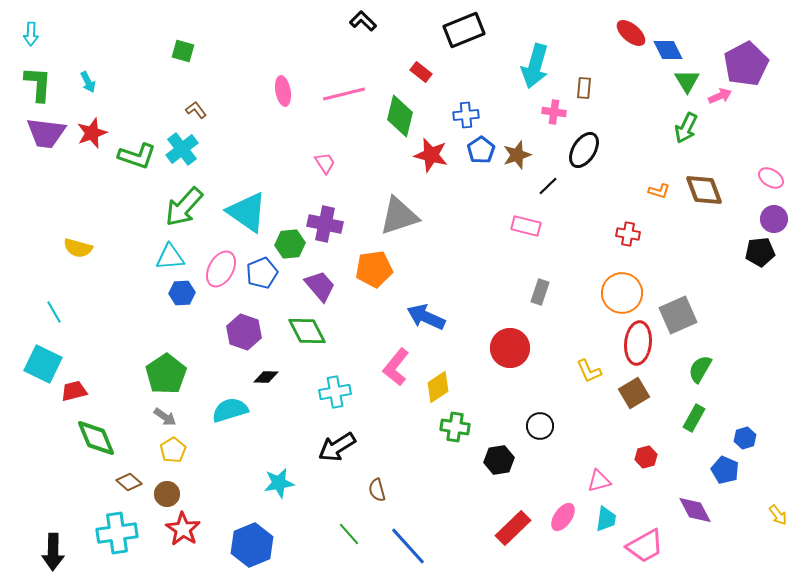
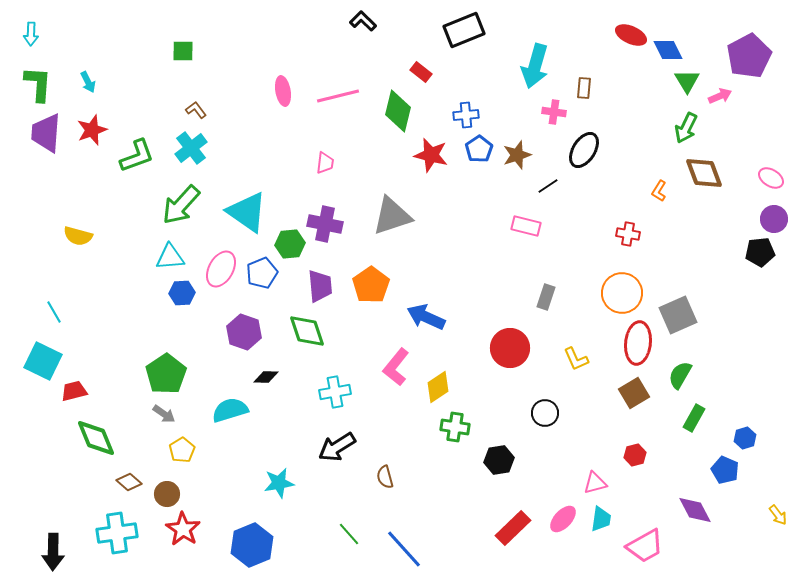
red ellipse at (631, 33): moved 2 px down; rotated 16 degrees counterclockwise
green square at (183, 51): rotated 15 degrees counterclockwise
purple pentagon at (746, 64): moved 3 px right, 8 px up
pink line at (344, 94): moved 6 px left, 2 px down
green diamond at (400, 116): moved 2 px left, 5 px up
purple trapezoid at (46, 133): rotated 87 degrees clockwise
red star at (92, 133): moved 3 px up
cyan cross at (182, 149): moved 9 px right, 1 px up
blue pentagon at (481, 150): moved 2 px left, 1 px up
green L-shape at (137, 156): rotated 39 degrees counterclockwise
pink trapezoid at (325, 163): rotated 40 degrees clockwise
black line at (548, 186): rotated 10 degrees clockwise
brown diamond at (704, 190): moved 17 px up
orange L-shape at (659, 191): rotated 105 degrees clockwise
green arrow at (184, 207): moved 3 px left, 2 px up
gray triangle at (399, 216): moved 7 px left
yellow semicircle at (78, 248): moved 12 px up
orange pentagon at (374, 269): moved 3 px left, 16 px down; rotated 27 degrees counterclockwise
purple trapezoid at (320, 286): rotated 36 degrees clockwise
gray rectangle at (540, 292): moved 6 px right, 5 px down
green diamond at (307, 331): rotated 9 degrees clockwise
cyan square at (43, 364): moved 3 px up
green semicircle at (700, 369): moved 20 px left, 6 px down
yellow L-shape at (589, 371): moved 13 px left, 12 px up
gray arrow at (165, 417): moved 1 px left, 3 px up
black circle at (540, 426): moved 5 px right, 13 px up
yellow pentagon at (173, 450): moved 9 px right
red hexagon at (646, 457): moved 11 px left, 2 px up
pink triangle at (599, 481): moved 4 px left, 2 px down
brown semicircle at (377, 490): moved 8 px right, 13 px up
pink ellipse at (563, 517): moved 2 px down; rotated 8 degrees clockwise
cyan trapezoid at (606, 519): moved 5 px left
blue line at (408, 546): moved 4 px left, 3 px down
